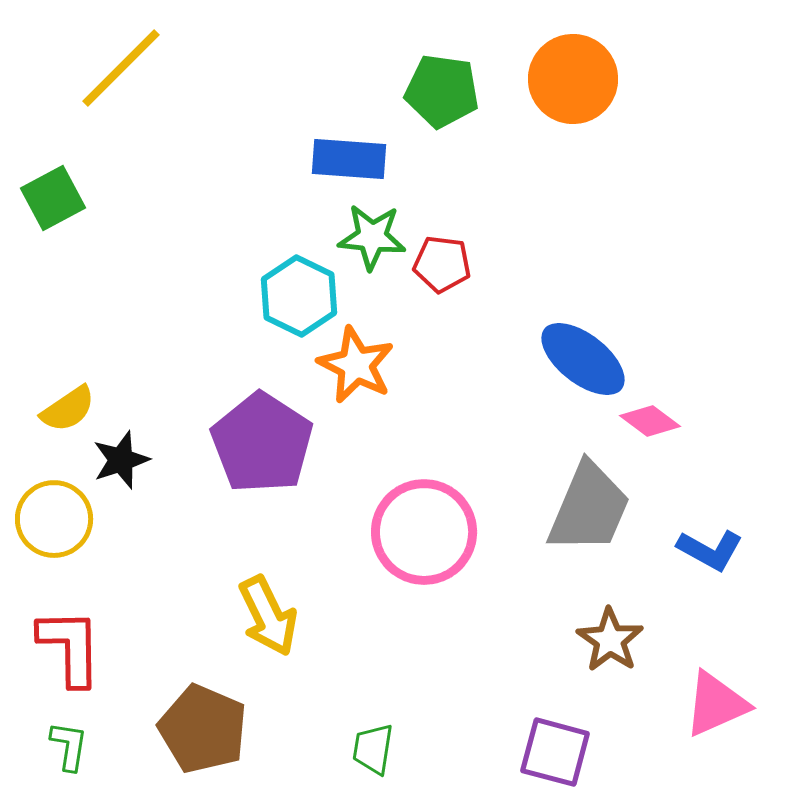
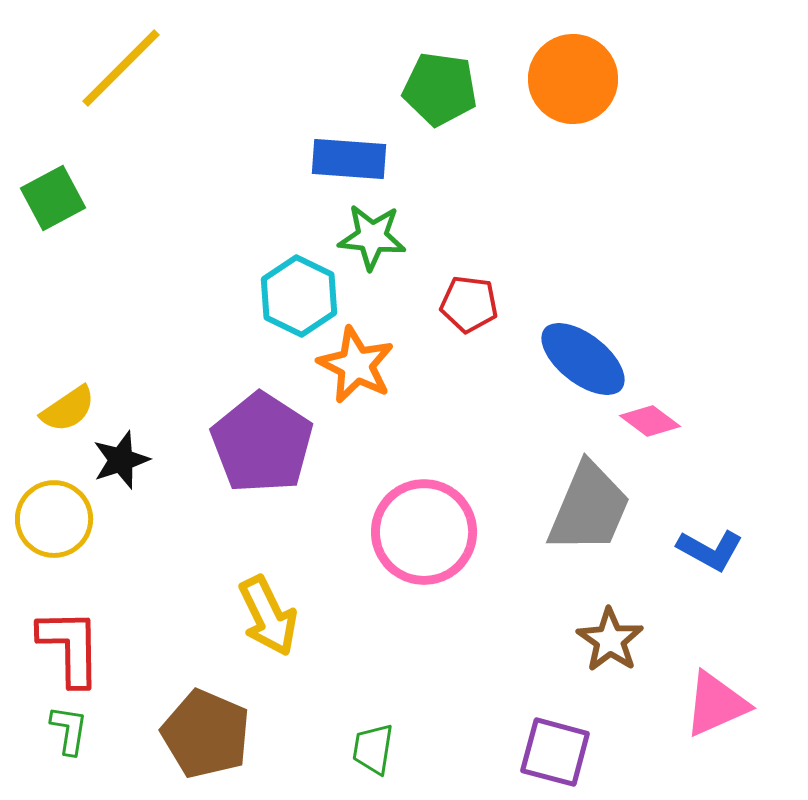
green pentagon: moved 2 px left, 2 px up
red pentagon: moved 27 px right, 40 px down
brown pentagon: moved 3 px right, 5 px down
green L-shape: moved 16 px up
